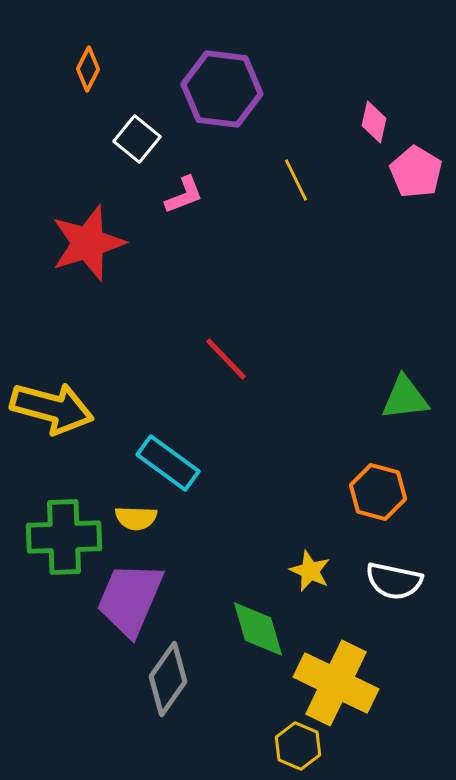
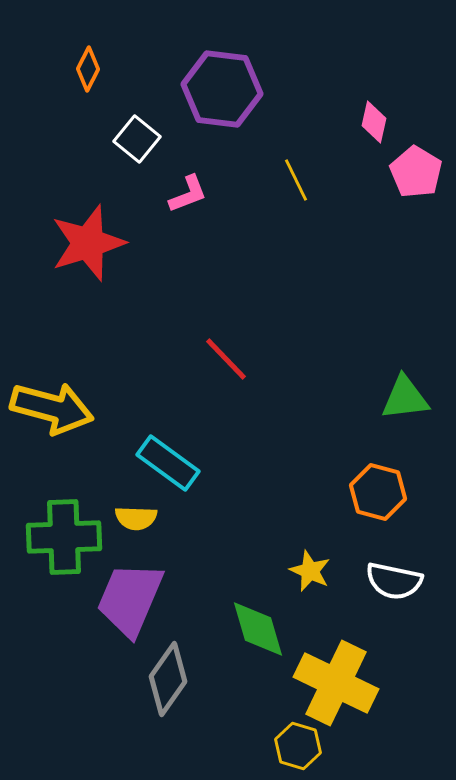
pink L-shape: moved 4 px right, 1 px up
yellow hexagon: rotated 6 degrees counterclockwise
